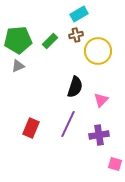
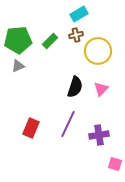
pink triangle: moved 11 px up
